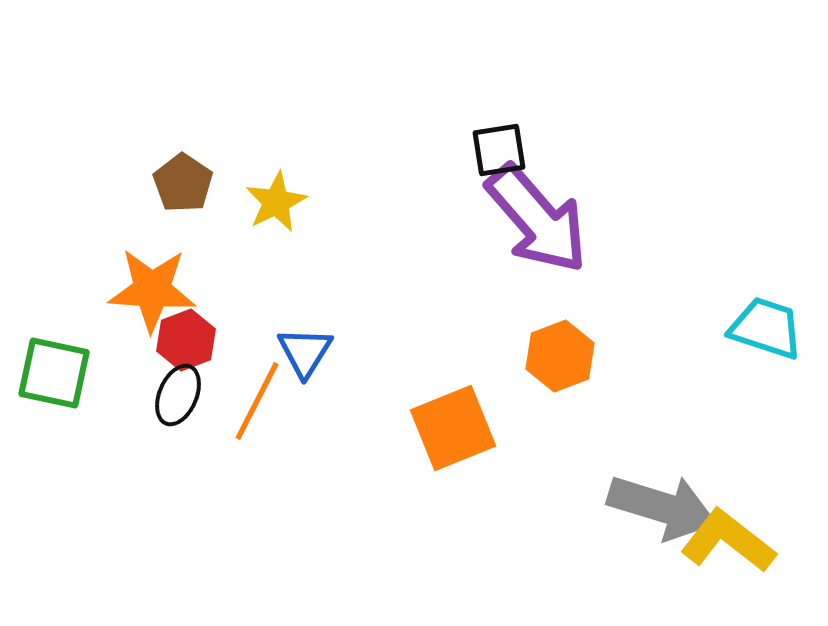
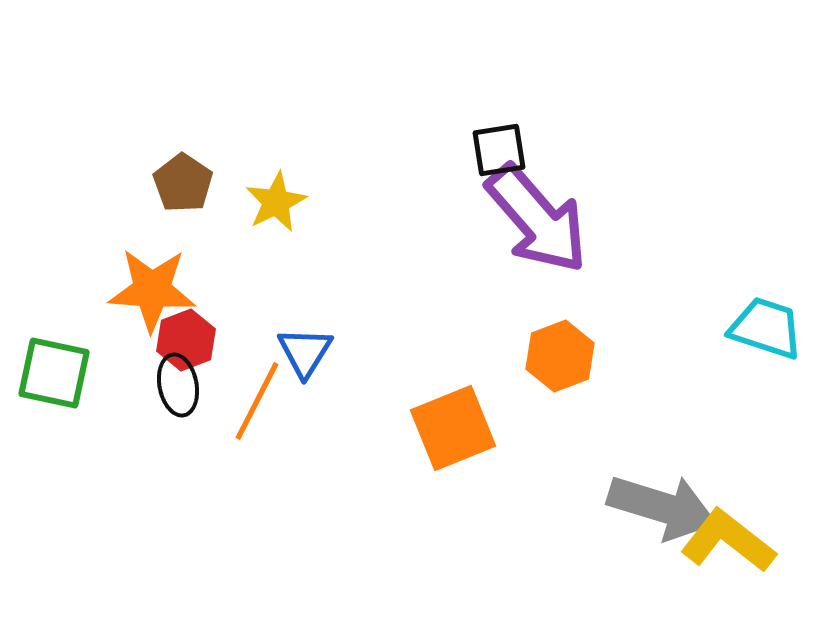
black ellipse: moved 10 px up; rotated 34 degrees counterclockwise
